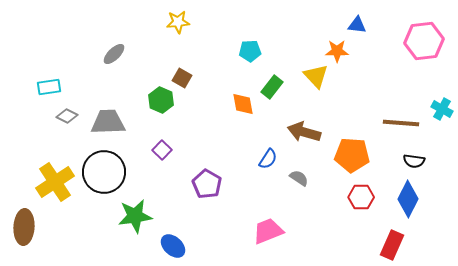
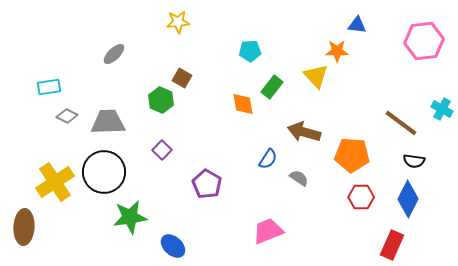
brown line: rotated 33 degrees clockwise
green star: moved 5 px left, 1 px down
